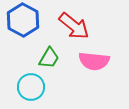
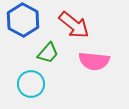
red arrow: moved 1 px up
green trapezoid: moved 1 px left, 5 px up; rotated 10 degrees clockwise
cyan circle: moved 3 px up
